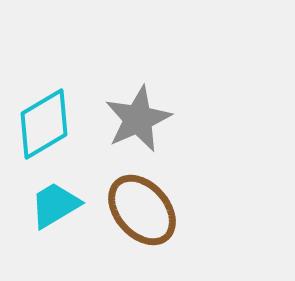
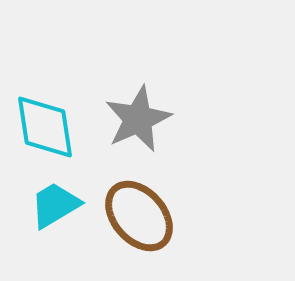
cyan diamond: moved 1 px right, 3 px down; rotated 68 degrees counterclockwise
brown ellipse: moved 3 px left, 6 px down
